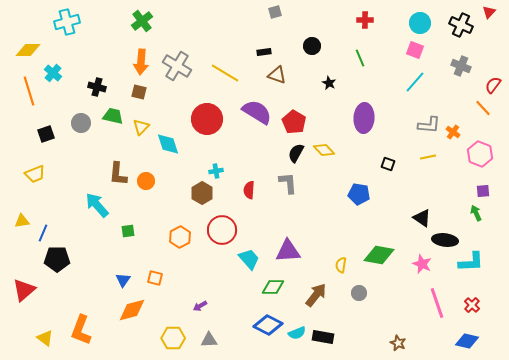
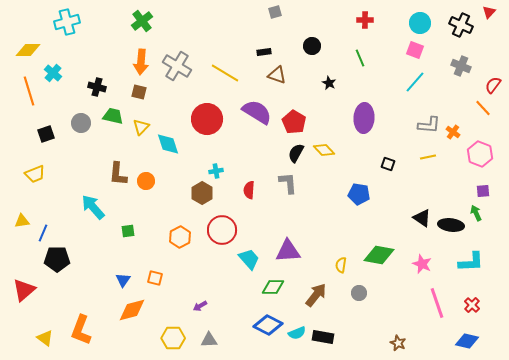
cyan arrow at (97, 205): moved 4 px left, 2 px down
black ellipse at (445, 240): moved 6 px right, 15 px up
